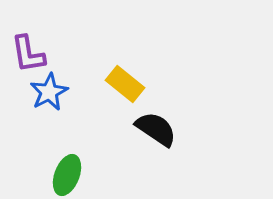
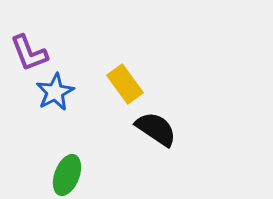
purple L-shape: moved 1 px right, 1 px up; rotated 12 degrees counterclockwise
yellow rectangle: rotated 15 degrees clockwise
blue star: moved 6 px right
